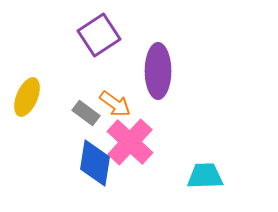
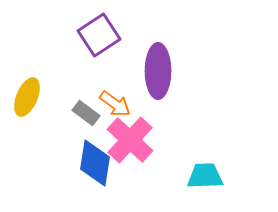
pink cross: moved 2 px up
